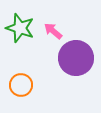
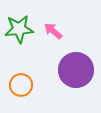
green star: moved 1 px left, 1 px down; rotated 24 degrees counterclockwise
purple circle: moved 12 px down
